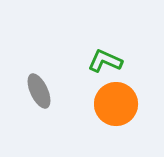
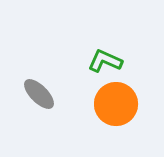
gray ellipse: moved 3 px down; rotated 20 degrees counterclockwise
